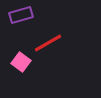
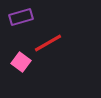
purple rectangle: moved 2 px down
